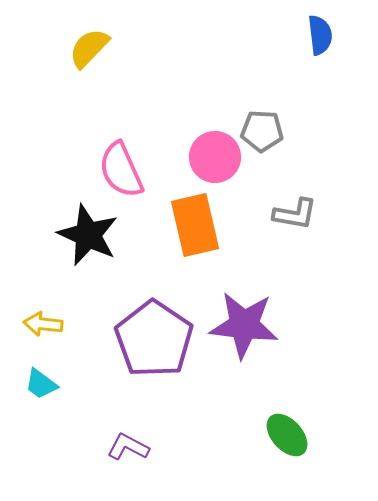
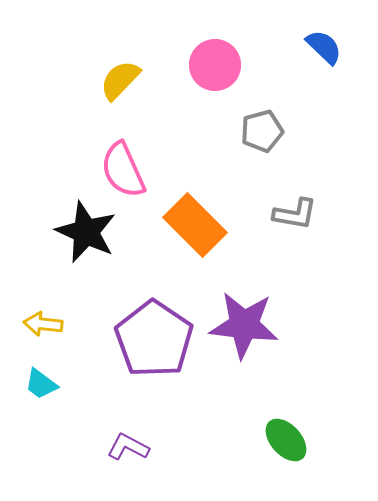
blue semicircle: moved 4 px right, 12 px down; rotated 39 degrees counterclockwise
yellow semicircle: moved 31 px right, 32 px down
gray pentagon: rotated 18 degrees counterclockwise
pink circle: moved 92 px up
pink semicircle: moved 2 px right
orange rectangle: rotated 32 degrees counterclockwise
black star: moved 2 px left, 3 px up
green ellipse: moved 1 px left, 5 px down
